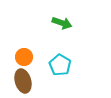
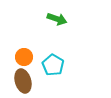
green arrow: moved 5 px left, 4 px up
cyan pentagon: moved 7 px left
